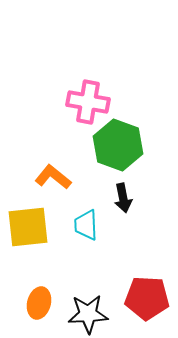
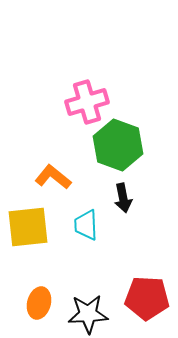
pink cross: moved 1 px left; rotated 27 degrees counterclockwise
